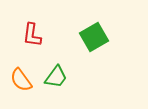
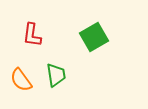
green trapezoid: moved 2 px up; rotated 45 degrees counterclockwise
